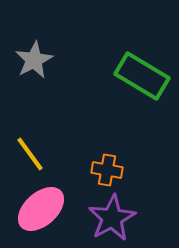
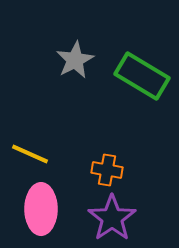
gray star: moved 41 px right
yellow line: rotated 30 degrees counterclockwise
pink ellipse: rotated 48 degrees counterclockwise
purple star: rotated 6 degrees counterclockwise
